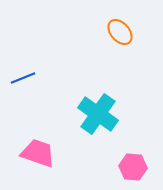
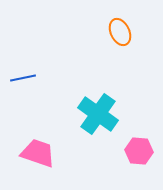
orange ellipse: rotated 16 degrees clockwise
blue line: rotated 10 degrees clockwise
pink hexagon: moved 6 px right, 16 px up
